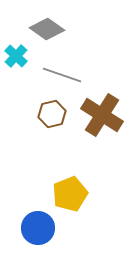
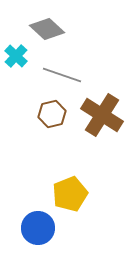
gray diamond: rotated 8 degrees clockwise
